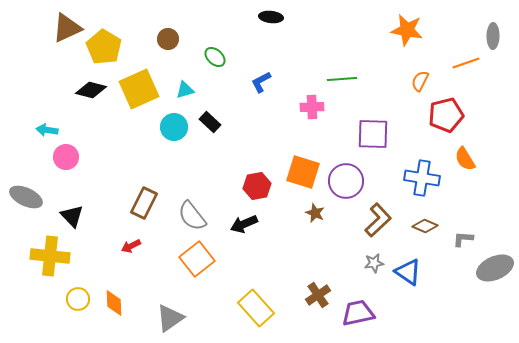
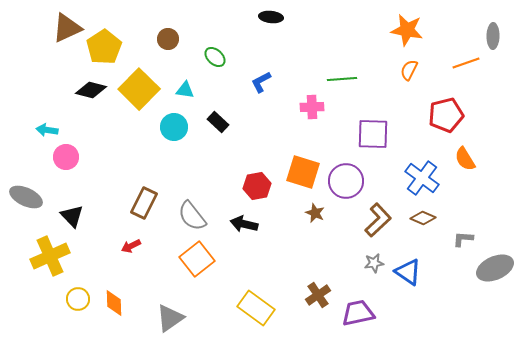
yellow pentagon at (104, 47): rotated 8 degrees clockwise
orange semicircle at (420, 81): moved 11 px left, 11 px up
yellow square at (139, 89): rotated 21 degrees counterclockwise
cyan triangle at (185, 90): rotated 24 degrees clockwise
black rectangle at (210, 122): moved 8 px right
blue cross at (422, 178): rotated 28 degrees clockwise
black arrow at (244, 224): rotated 36 degrees clockwise
brown diamond at (425, 226): moved 2 px left, 8 px up
yellow cross at (50, 256): rotated 30 degrees counterclockwise
yellow rectangle at (256, 308): rotated 12 degrees counterclockwise
